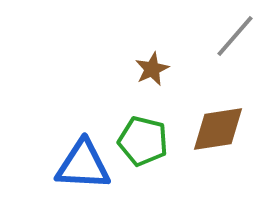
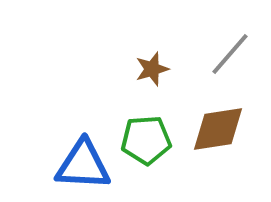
gray line: moved 5 px left, 18 px down
brown star: rotated 8 degrees clockwise
green pentagon: moved 3 px right, 1 px up; rotated 18 degrees counterclockwise
